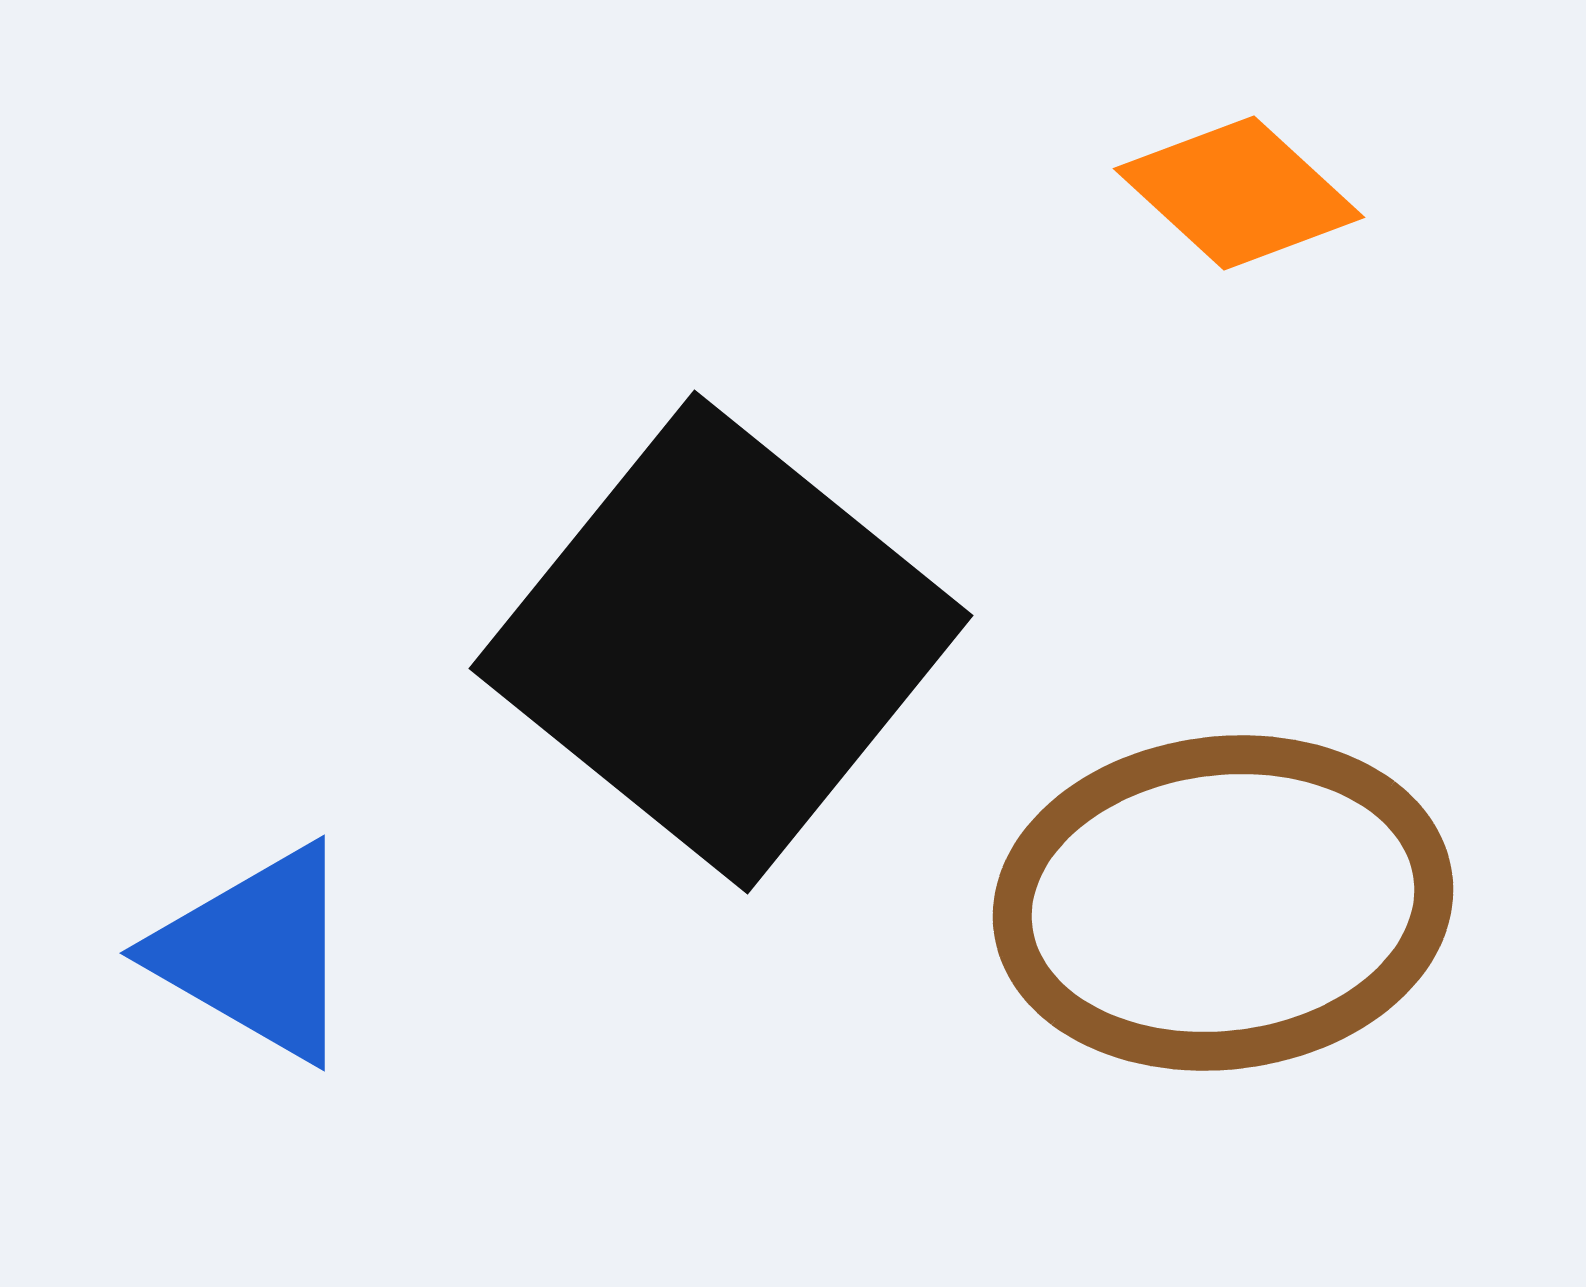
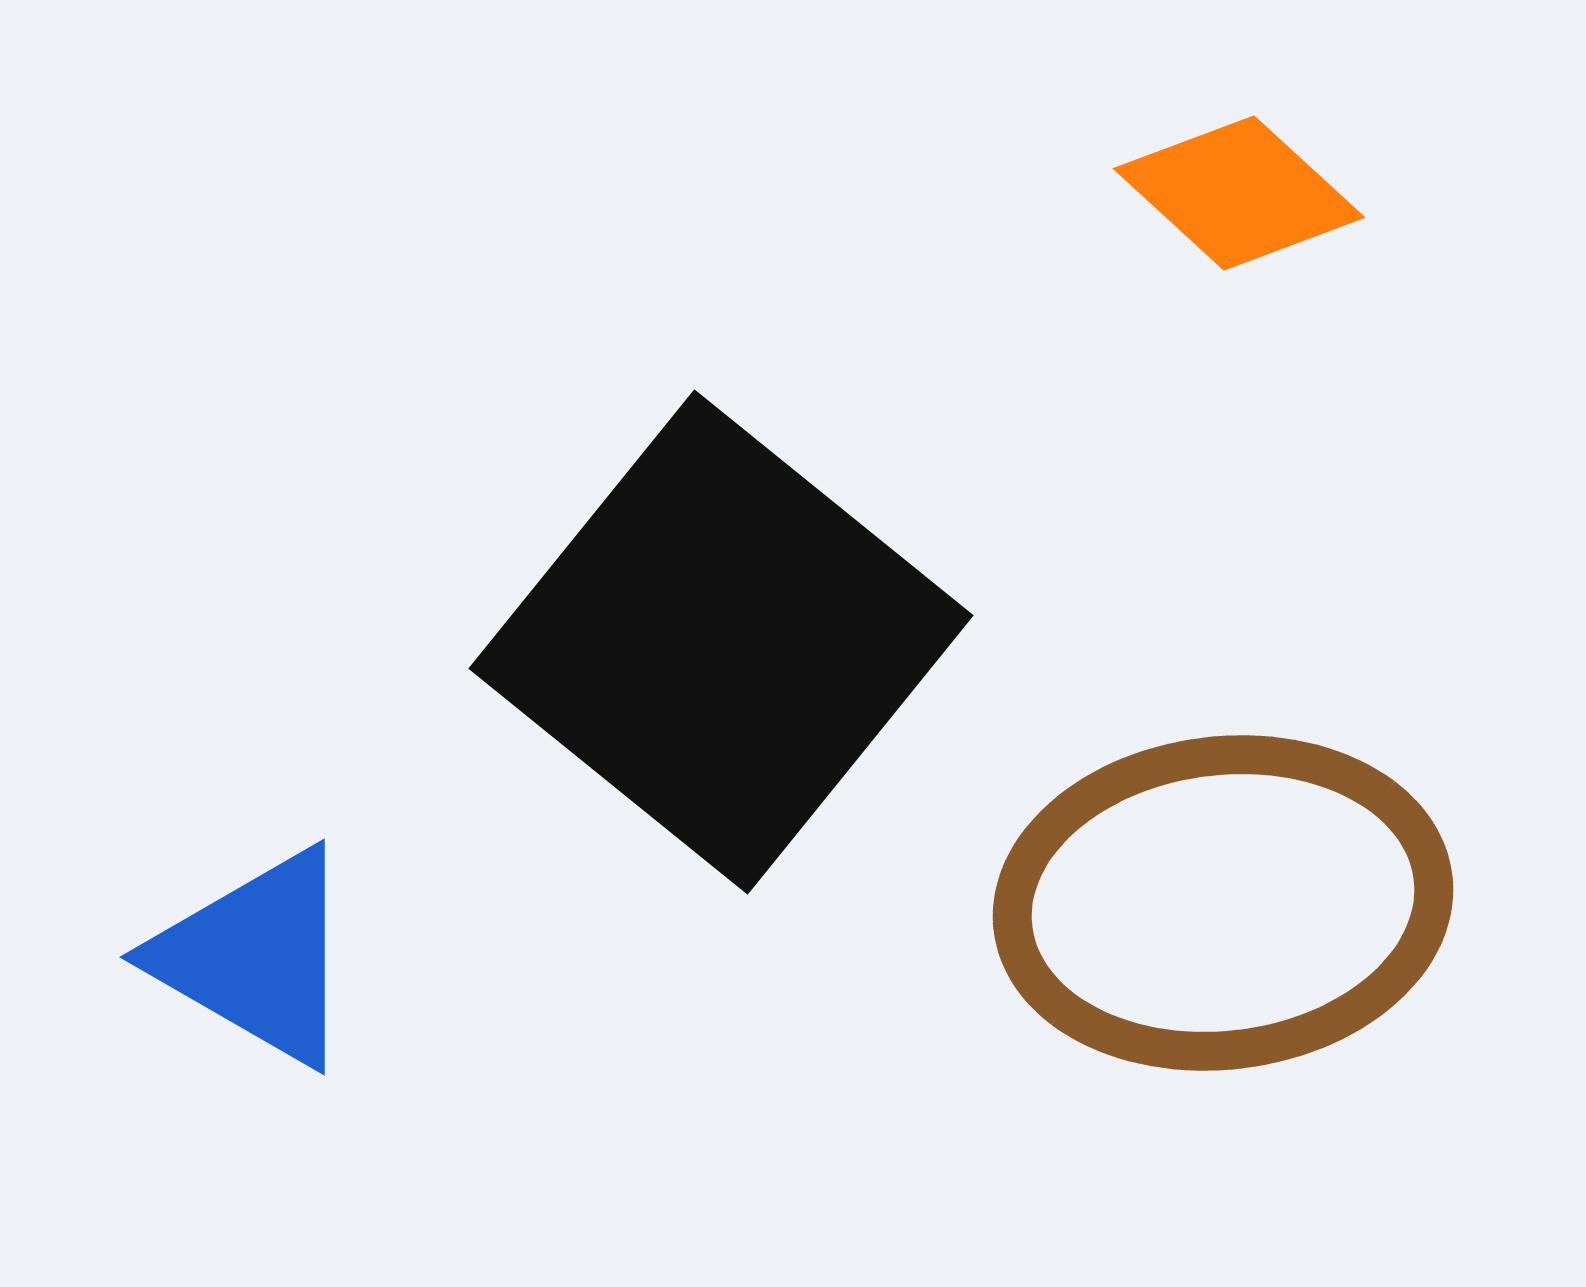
blue triangle: moved 4 px down
